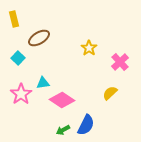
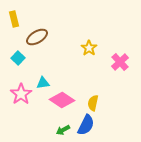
brown ellipse: moved 2 px left, 1 px up
yellow semicircle: moved 17 px left, 10 px down; rotated 35 degrees counterclockwise
